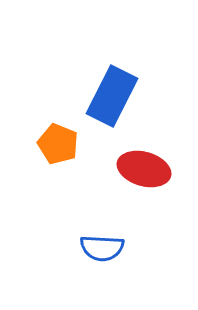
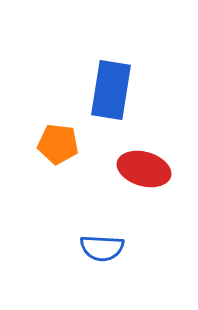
blue rectangle: moved 1 px left, 6 px up; rotated 18 degrees counterclockwise
orange pentagon: rotated 15 degrees counterclockwise
